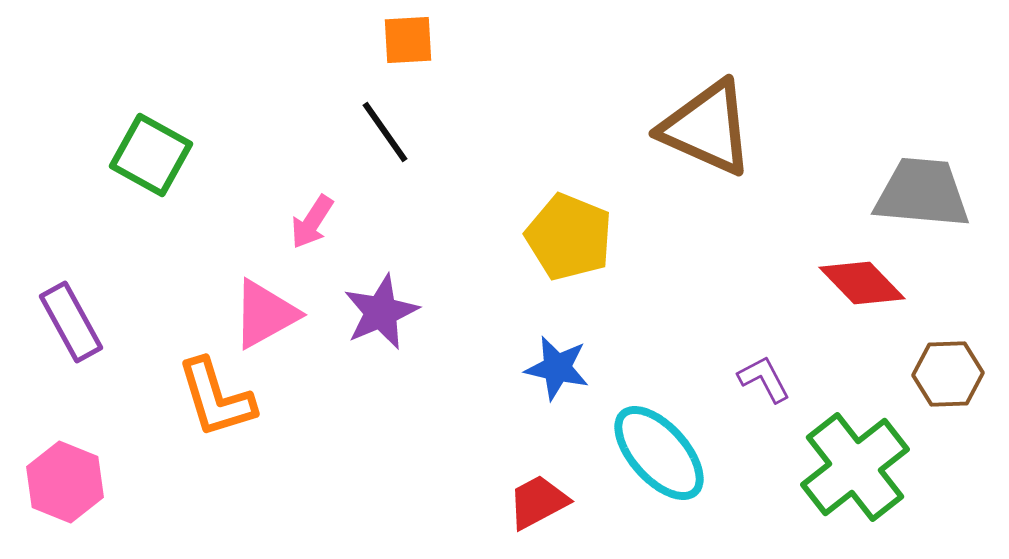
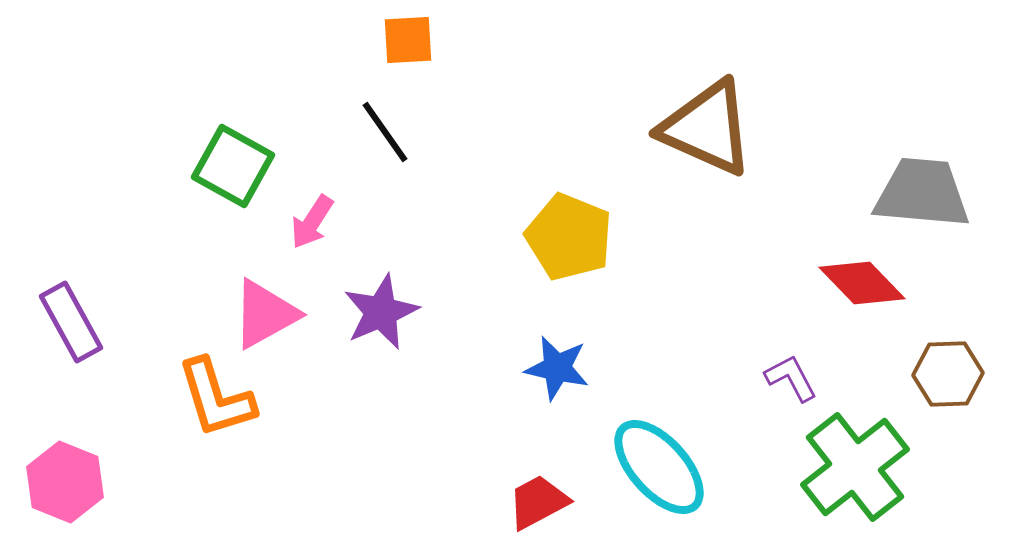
green square: moved 82 px right, 11 px down
purple L-shape: moved 27 px right, 1 px up
cyan ellipse: moved 14 px down
